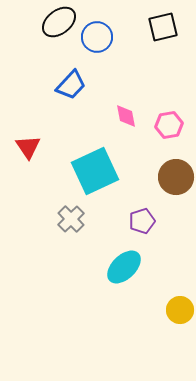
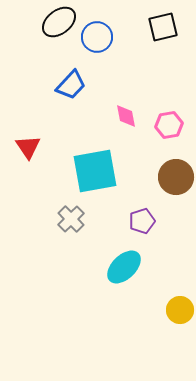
cyan square: rotated 15 degrees clockwise
